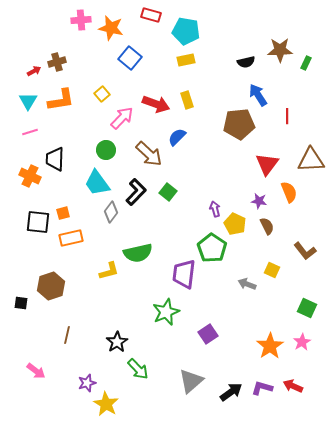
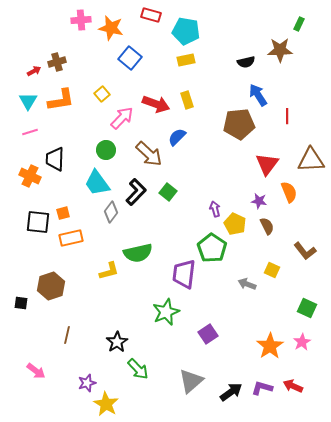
green rectangle at (306, 63): moved 7 px left, 39 px up
